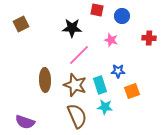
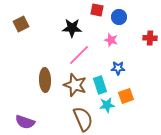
blue circle: moved 3 px left, 1 px down
red cross: moved 1 px right
blue star: moved 3 px up
orange square: moved 6 px left, 5 px down
cyan star: moved 2 px right, 2 px up; rotated 14 degrees counterclockwise
brown semicircle: moved 6 px right, 3 px down
